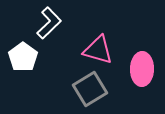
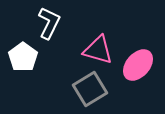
white L-shape: rotated 20 degrees counterclockwise
pink ellipse: moved 4 px left, 4 px up; rotated 40 degrees clockwise
